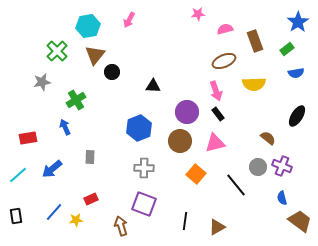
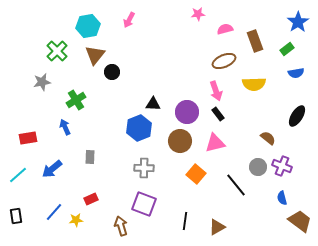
black triangle at (153, 86): moved 18 px down
